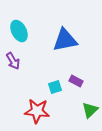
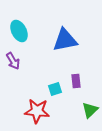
purple rectangle: rotated 56 degrees clockwise
cyan square: moved 2 px down
